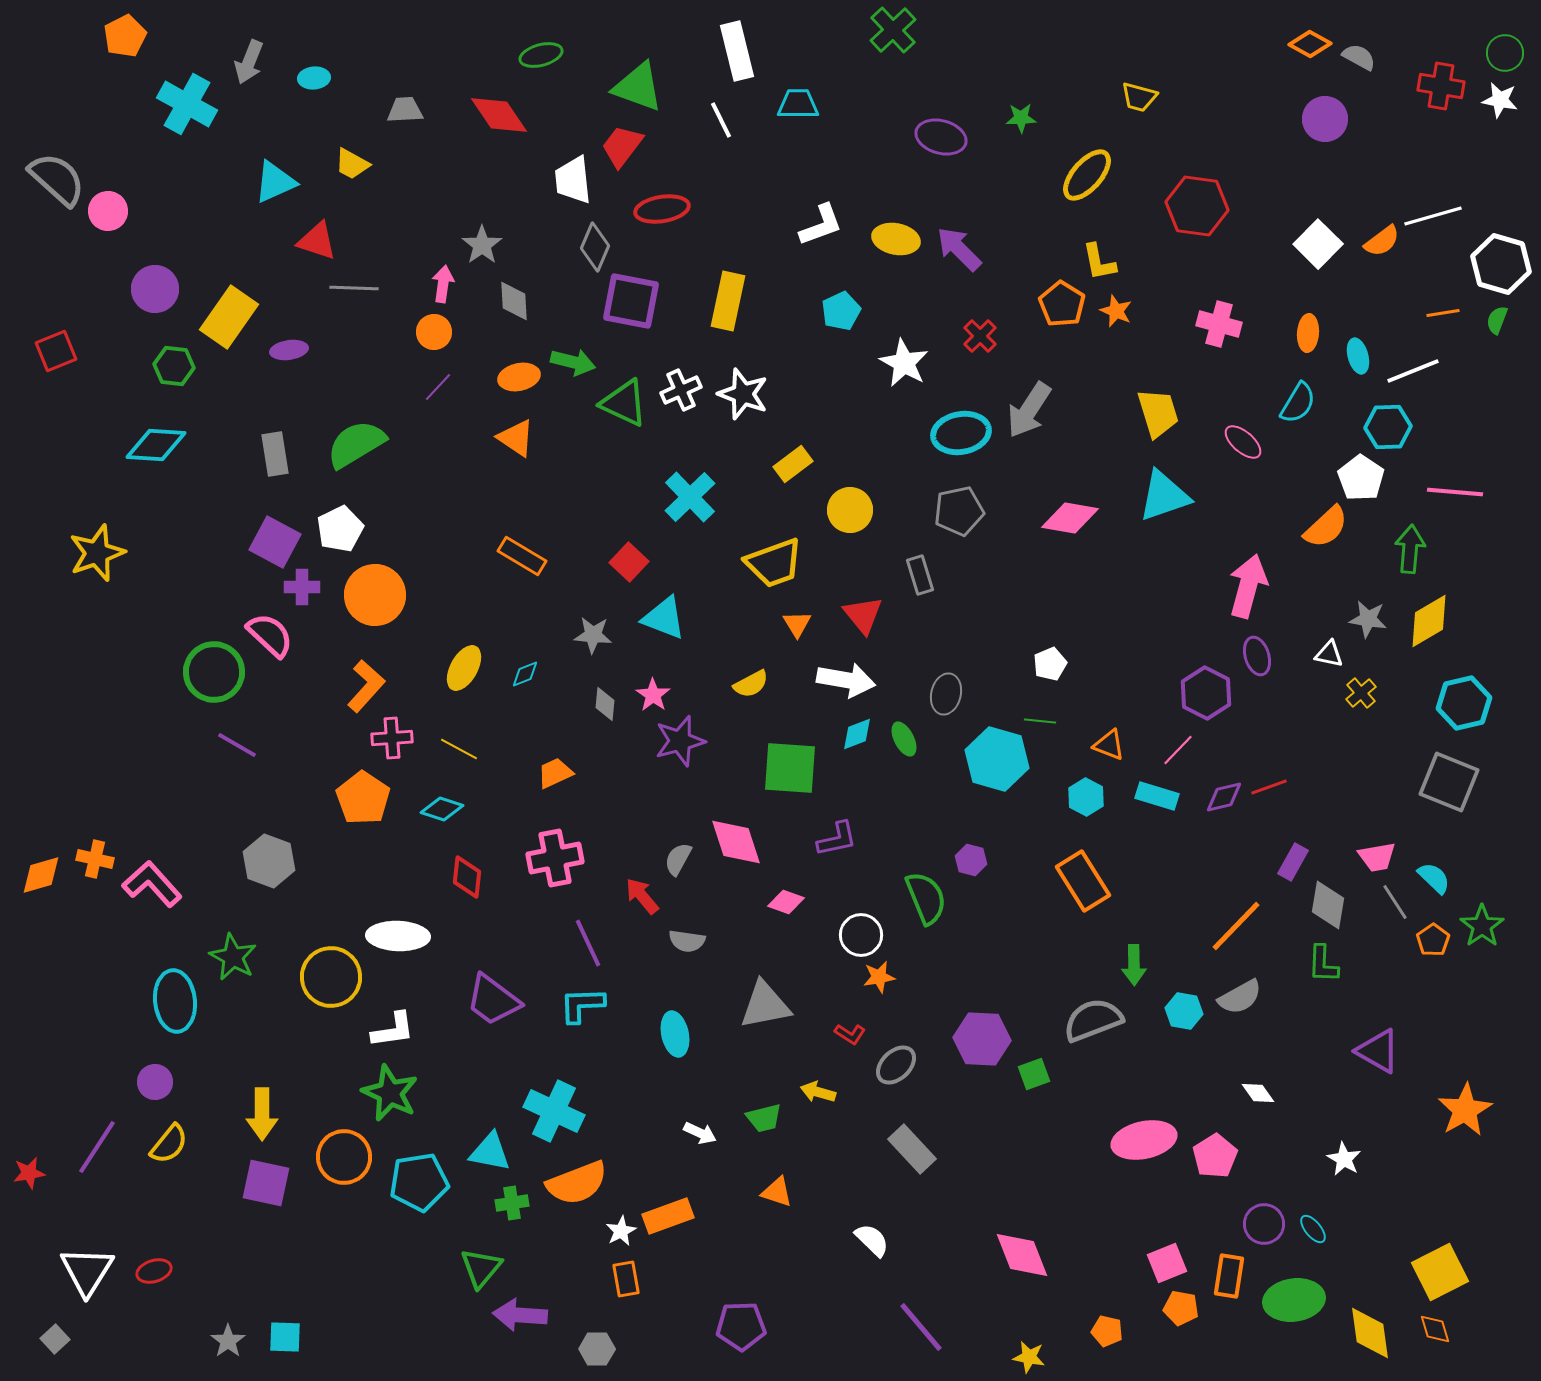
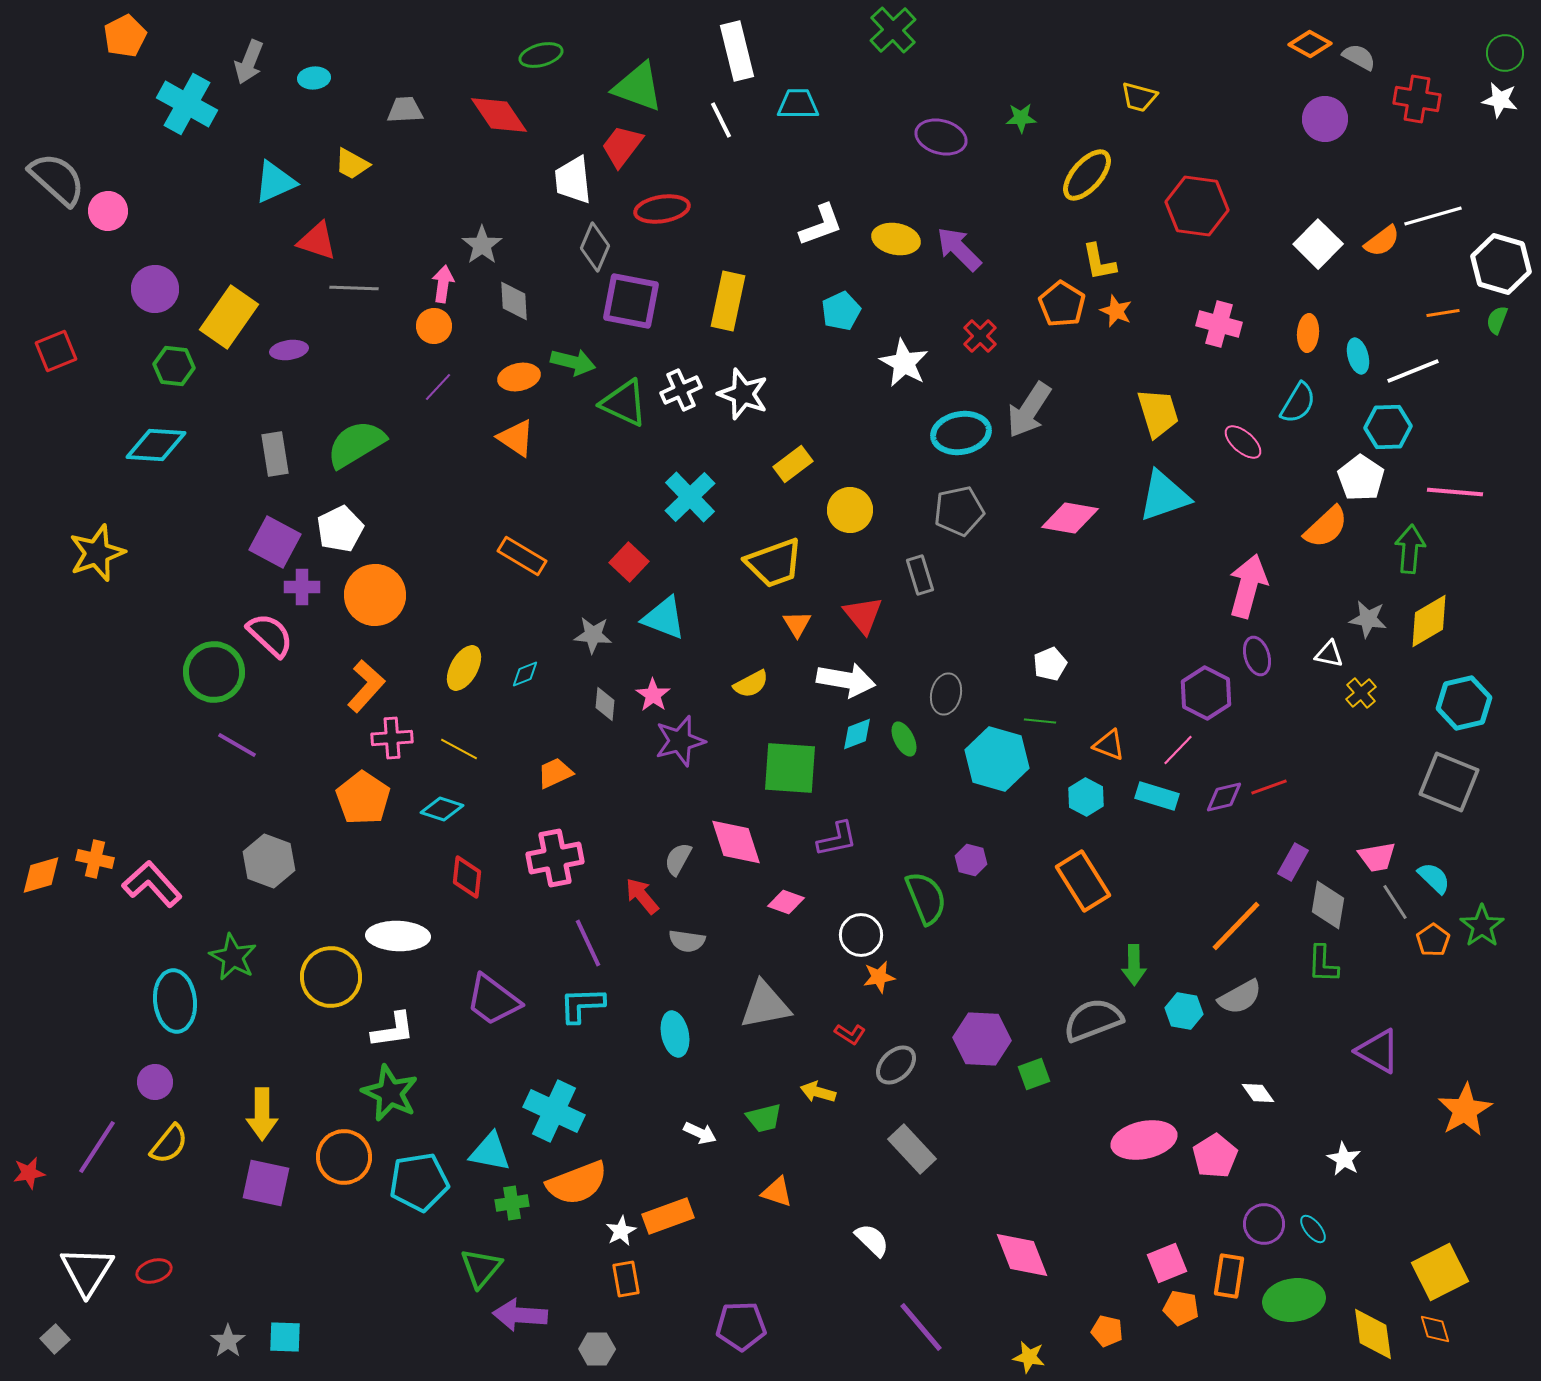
red cross at (1441, 86): moved 24 px left, 13 px down
orange circle at (434, 332): moved 6 px up
yellow diamond at (1370, 1333): moved 3 px right, 1 px down
